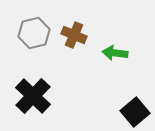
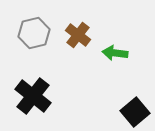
brown cross: moved 4 px right; rotated 15 degrees clockwise
black cross: rotated 6 degrees counterclockwise
